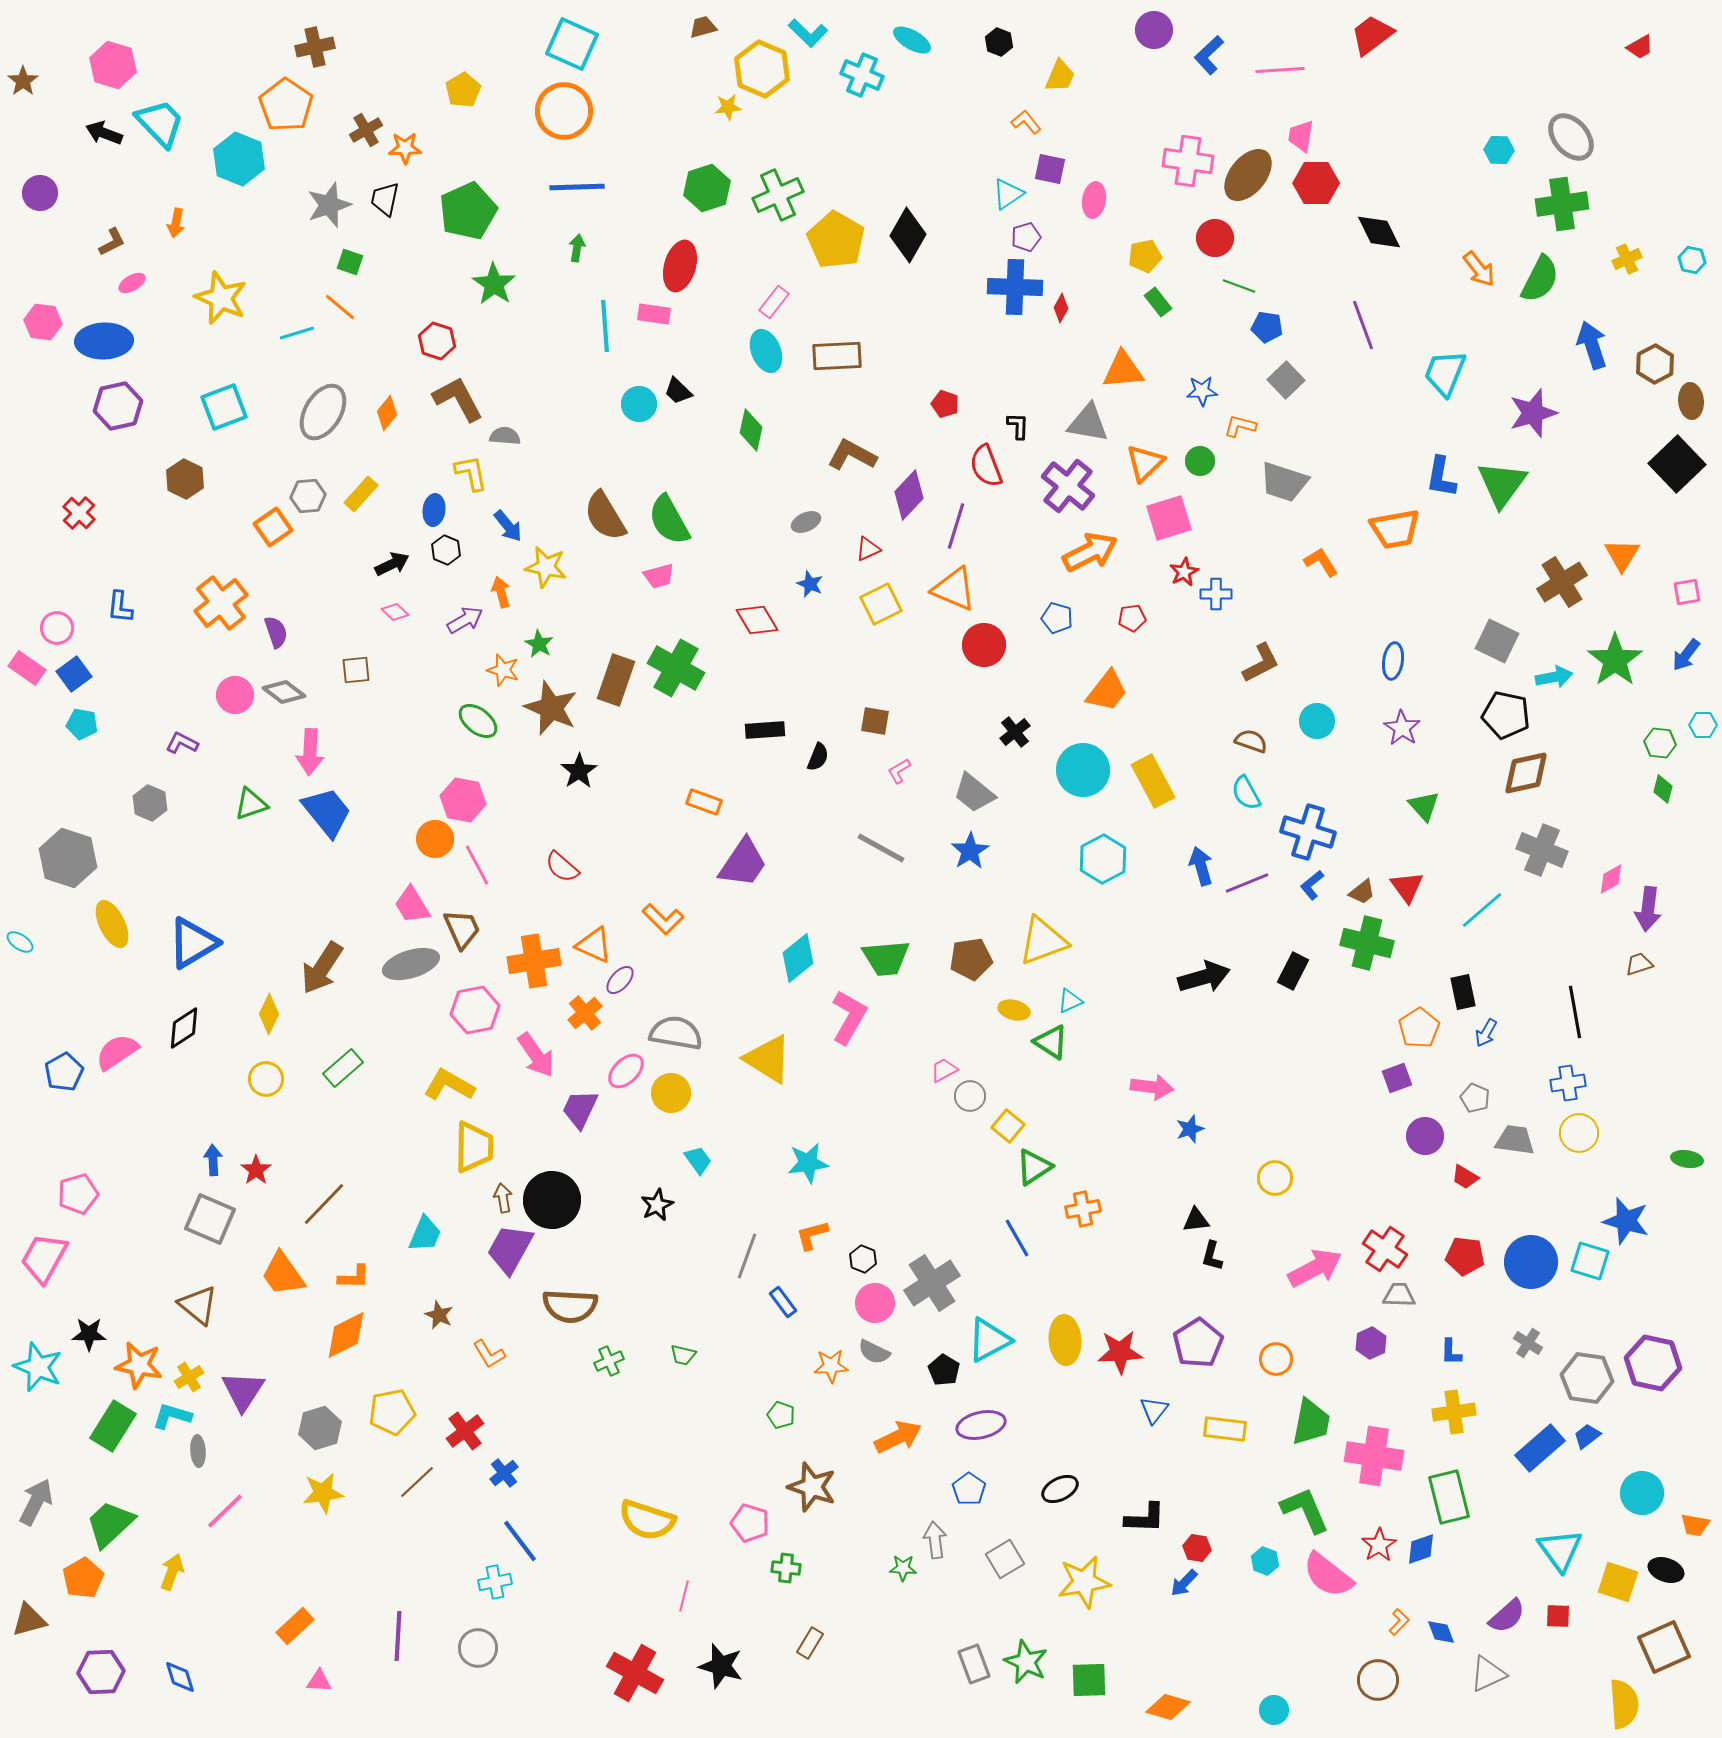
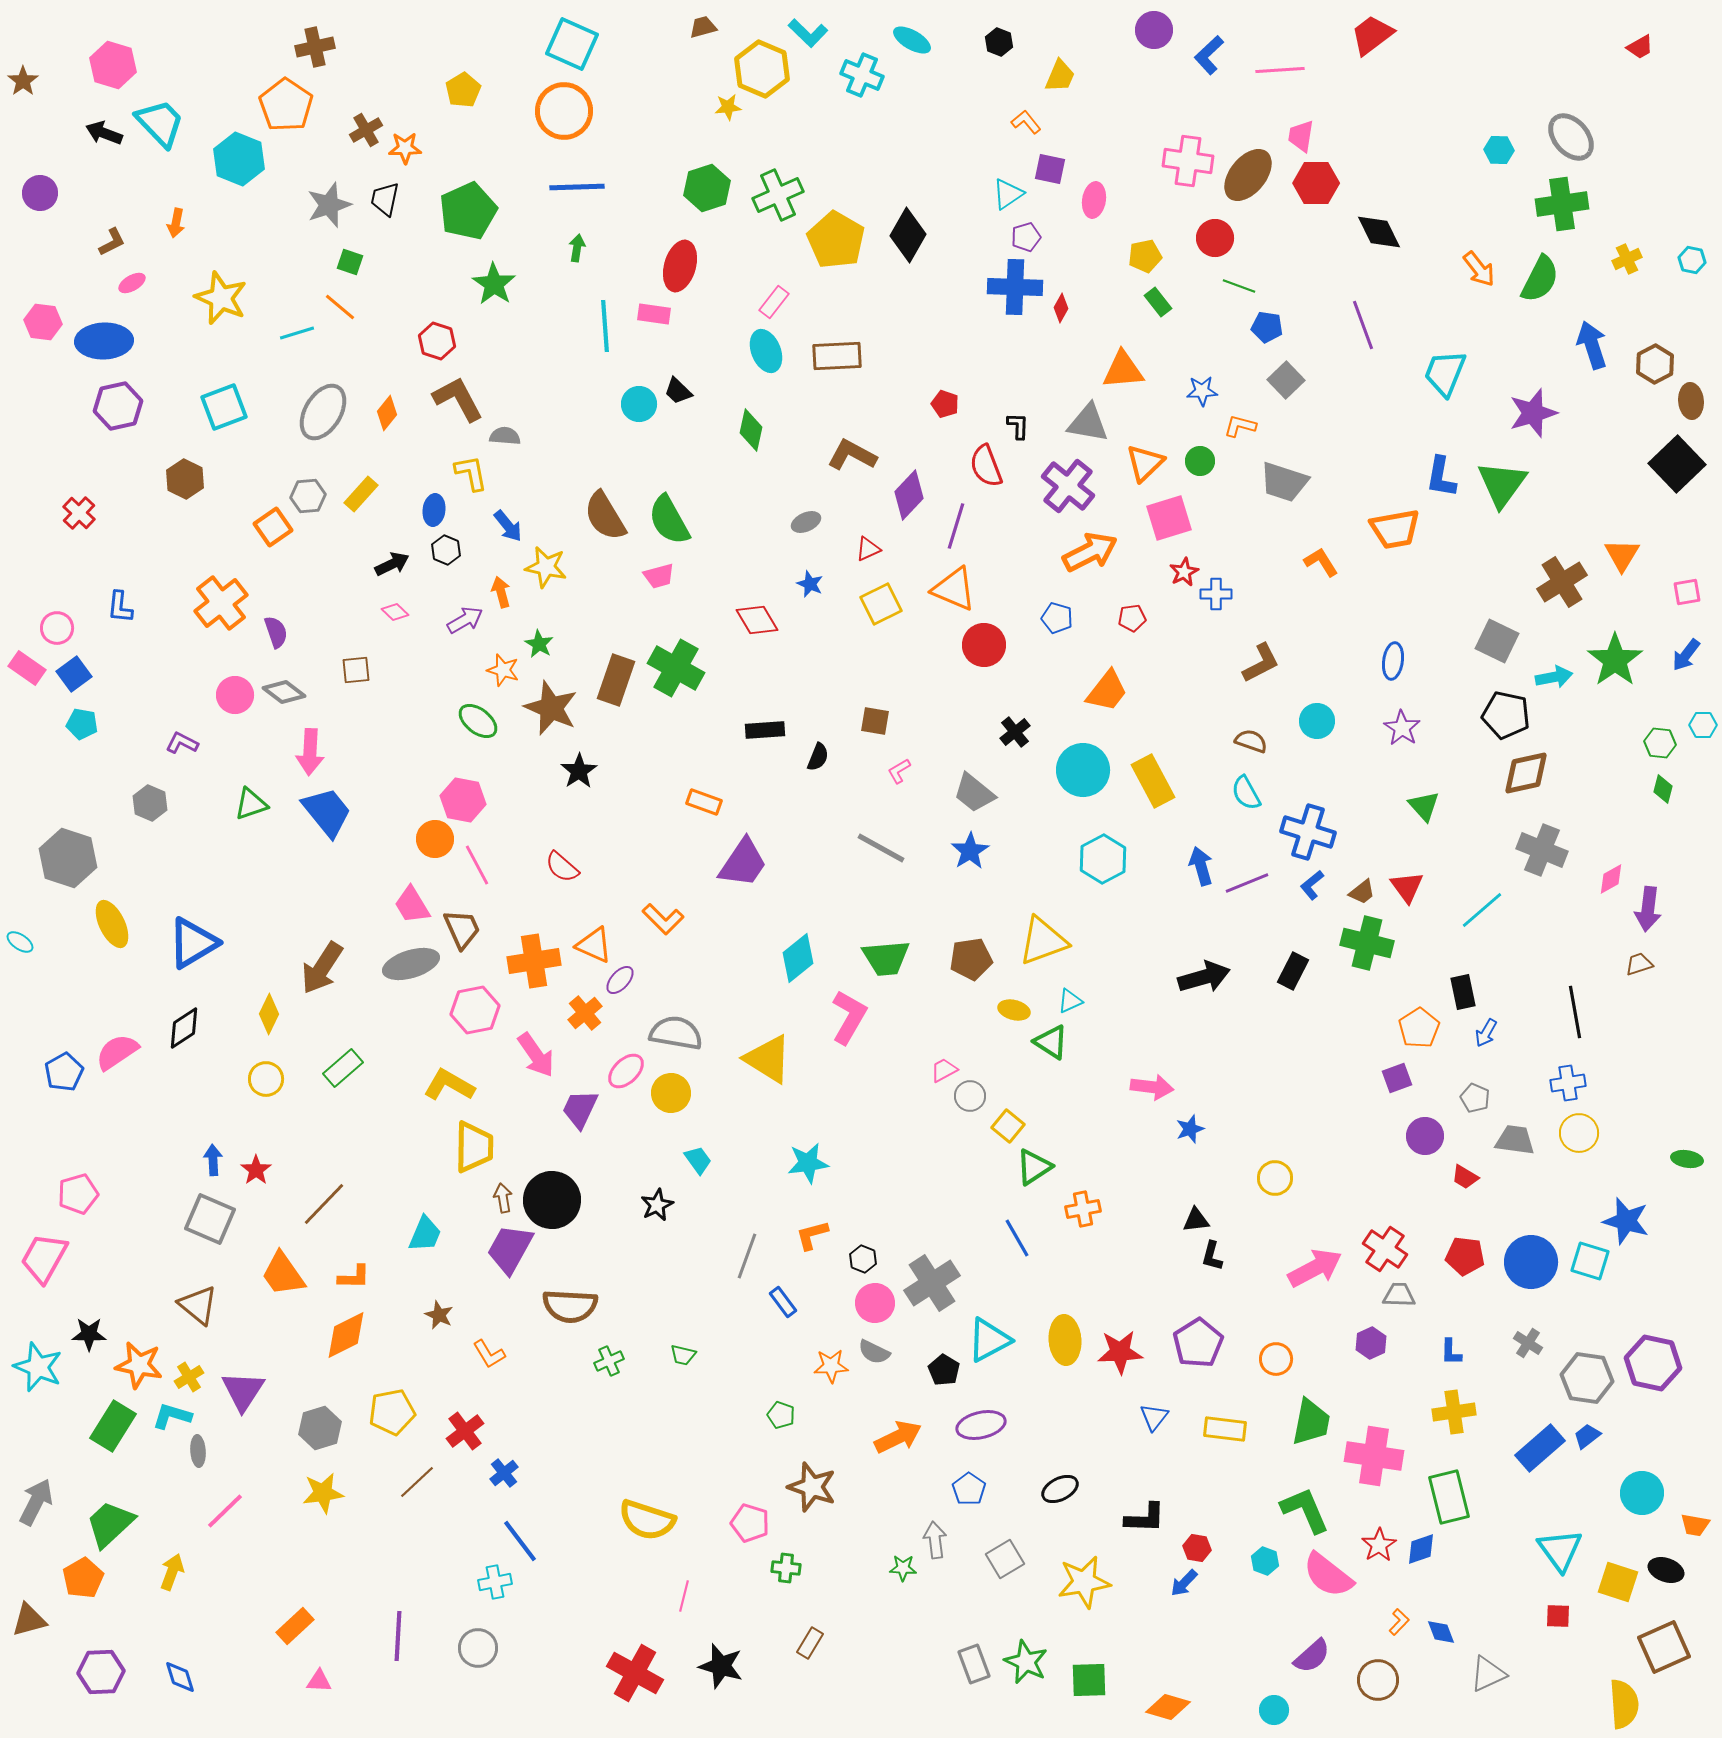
blue triangle at (1154, 1410): moved 7 px down
purple semicircle at (1507, 1616): moved 195 px left, 40 px down
